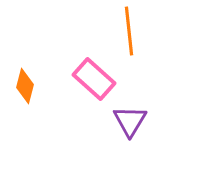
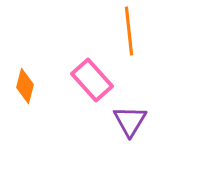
pink rectangle: moved 2 px left, 1 px down; rotated 6 degrees clockwise
